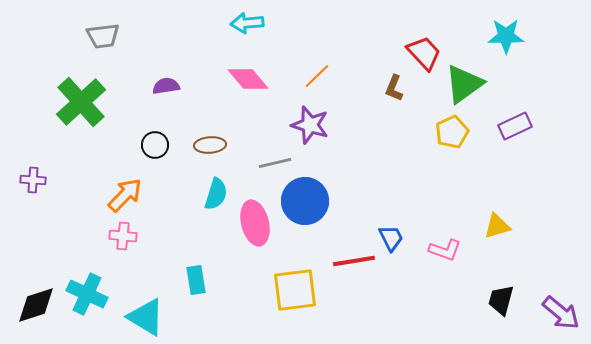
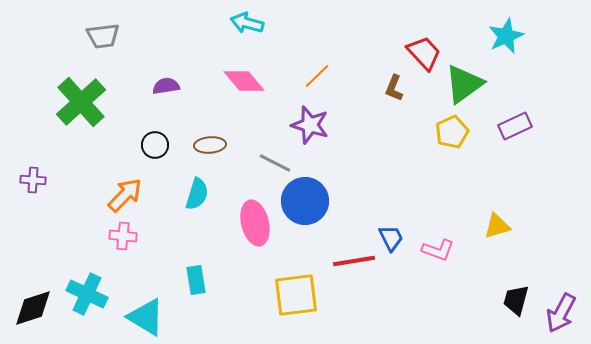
cyan arrow: rotated 20 degrees clockwise
cyan star: rotated 24 degrees counterclockwise
pink diamond: moved 4 px left, 2 px down
gray line: rotated 40 degrees clockwise
cyan semicircle: moved 19 px left
pink L-shape: moved 7 px left
yellow square: moved 1 px right, 5 px down
black trapezoid: moved 15 px right
black diamond: moved 3 px left, 3 px down
purple arrow: rotated 78 degrees clockwise
